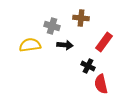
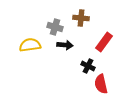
gray cross: moved 3 px right, 1 px down
